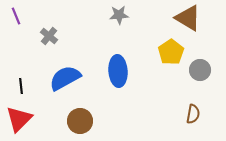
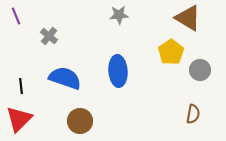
blue semicircle: rotated 48 degrees clockwise
